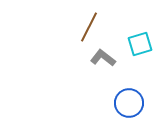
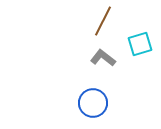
brown line: moved 14 px right, 6 px up
blue circle: moved 36 px left
